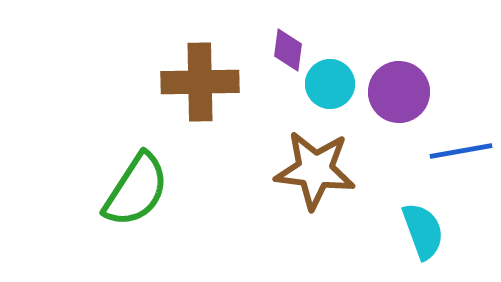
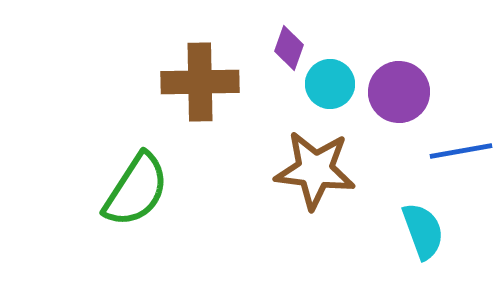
purple diamond: moved 1 px right, 2 px up; rotated 12 degrees clockwise
